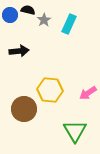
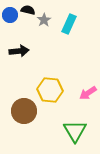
brown circle: moved 2 px down
